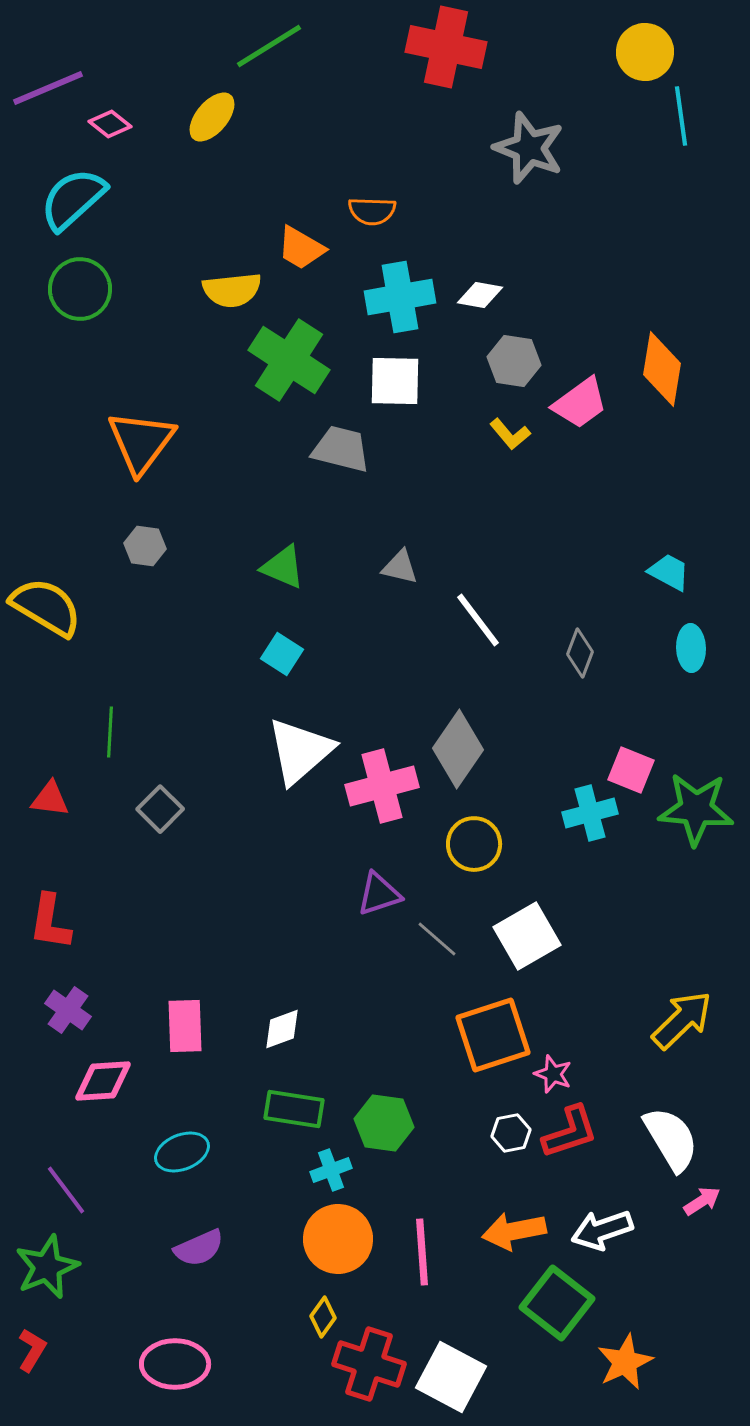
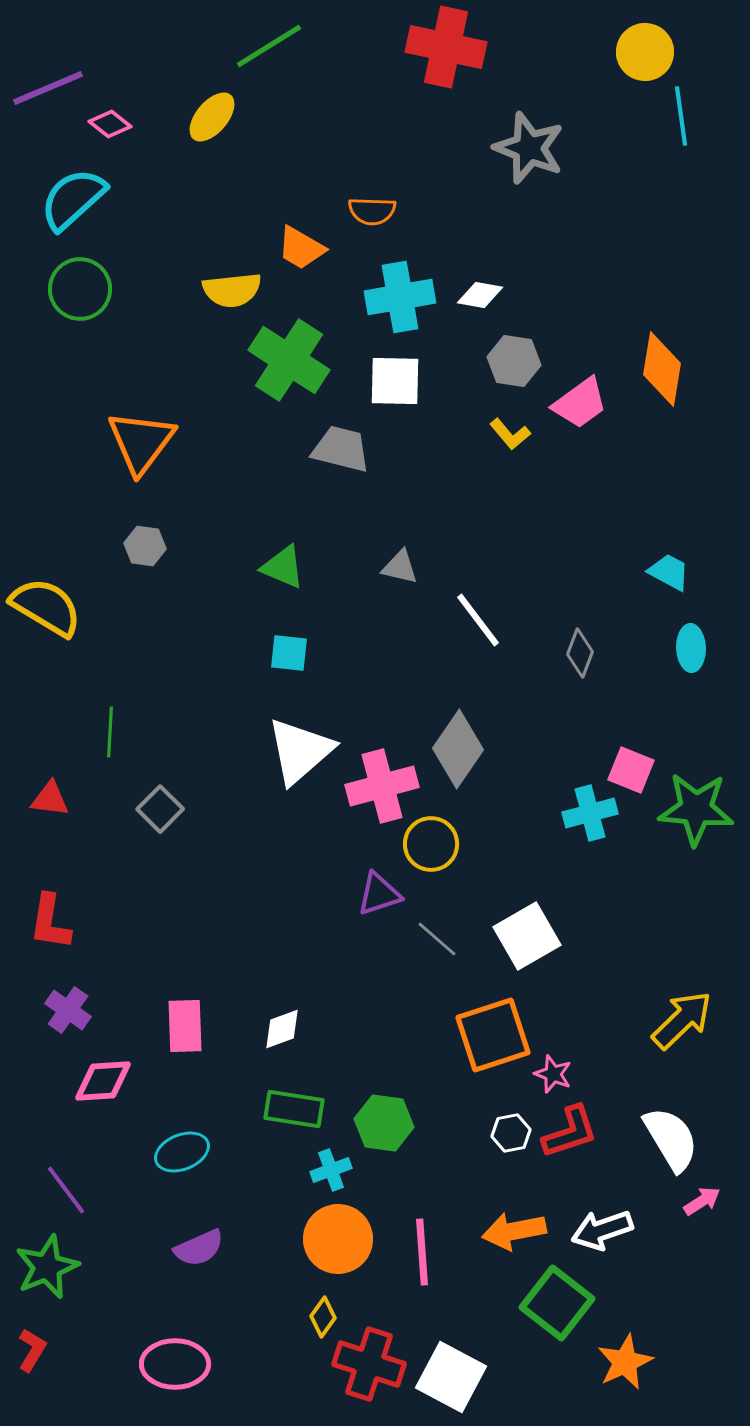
cyan square at (282, 654): moved 7 px right, 1 px up; rotated 27 degrees counterclockwise
yellow circle at (474, 844): moved 43 px left
